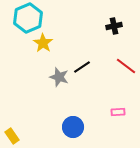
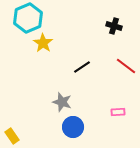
black cross: rotated 28 degrees clockwise
gray star: moved 3 px right, 25 px down
